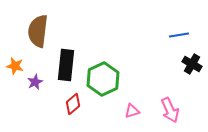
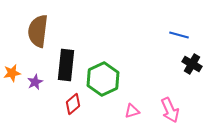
blue line: rotated 24 degrees clockwise
orange star: moved 3 px left, 7 px down; rotated 24 degrees counterclockwise
